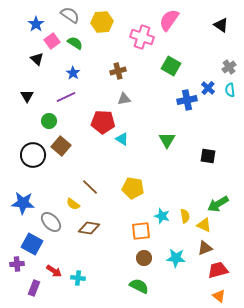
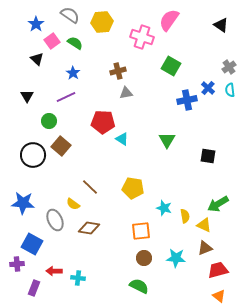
gray triangle at (124, 99): moved 2 px right, 6 px up
cyan star at (162, 216): moved 2 px right, 8 px up
gray ellipse at (51, 222): moved 4 px right, 2 px up; rotated 20 degrees clockwise
red arrow at (54, 271): rotated 147 degrees clockwise
